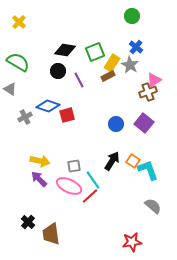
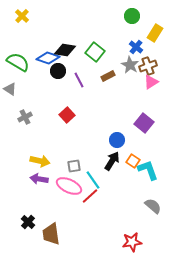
yellow cross: moved 3 px right, 6 px up
green square: rotated 30 degrees counterclockwise
yellow rectangle: moved 43 px right, 30 px up
pink triangle: moved 3 px left, 2 px down
brown cross: moved 26 px up
blue diamond: moved 48 px up
red square: rotated 28 degrees counterclockwise
blue circle: moved 1 px right, 16 px down
purple arrow: rotated 36 degrees counterclockwise
